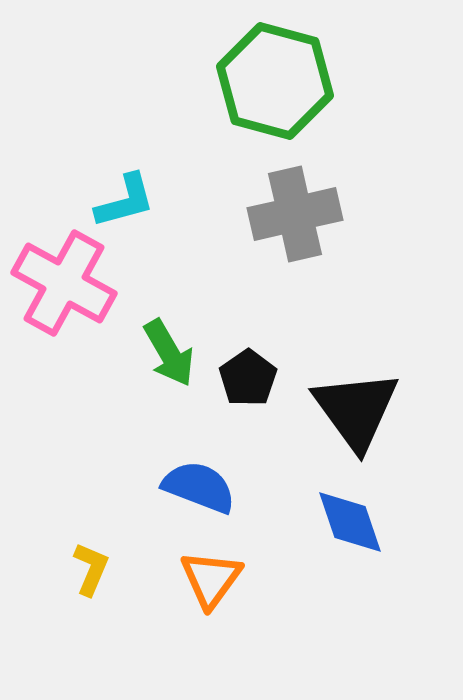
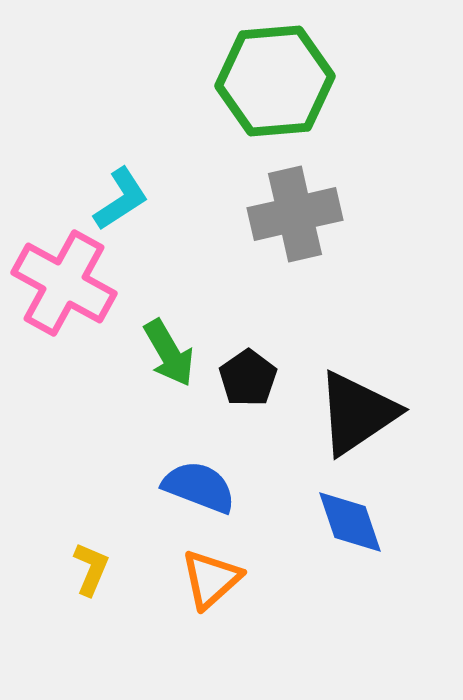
green hexagon: rotated 20 degrees counterclockwise
cyan L-shape: moved 4 px left, 2 px up; rotated 18 degrees counterclockwise
black triangle: moved 1 px right, 3 px down; rotated 32 degrees clockwise
orange triangle: rotated 12 degrees clockwise
